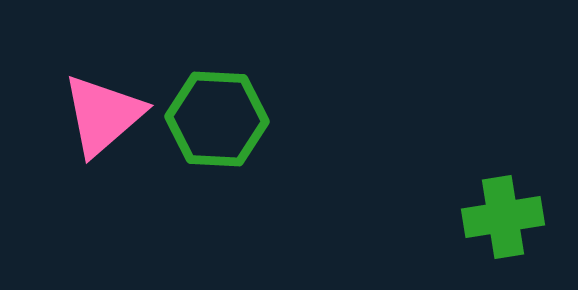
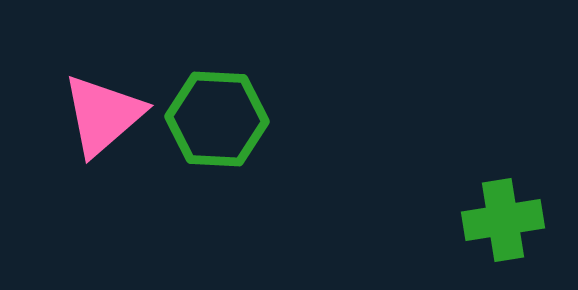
green cross: moved 3 px down
